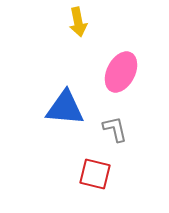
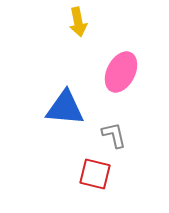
gray L-shape: moved 1 px left, 6 px down
